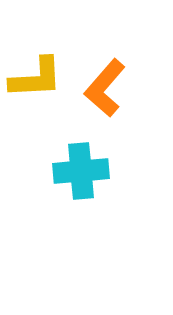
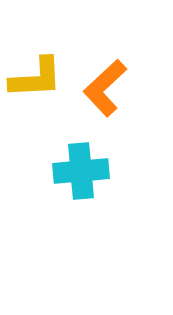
orange L-shape: rotated 6 degrees clockwise
